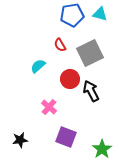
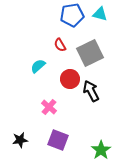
purple square: moved 8 px left, 3 px down
green star: moved 1 px left, 1 px down
